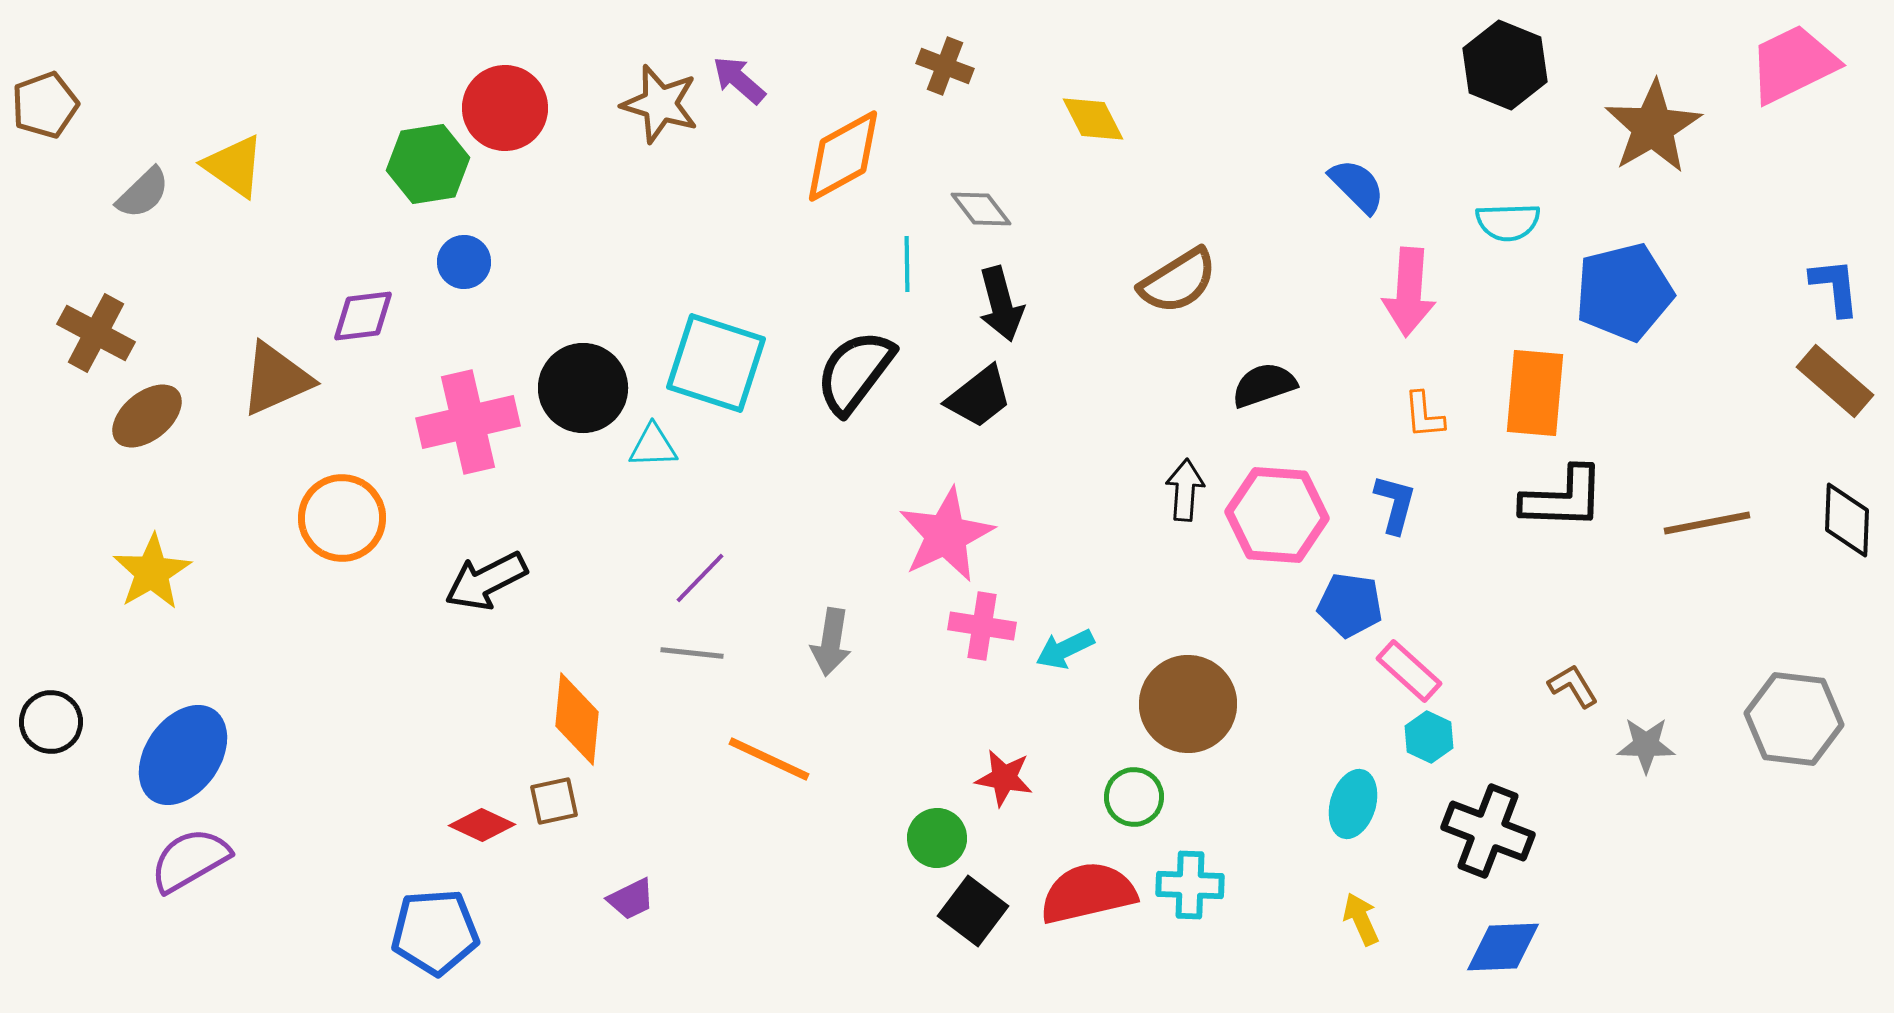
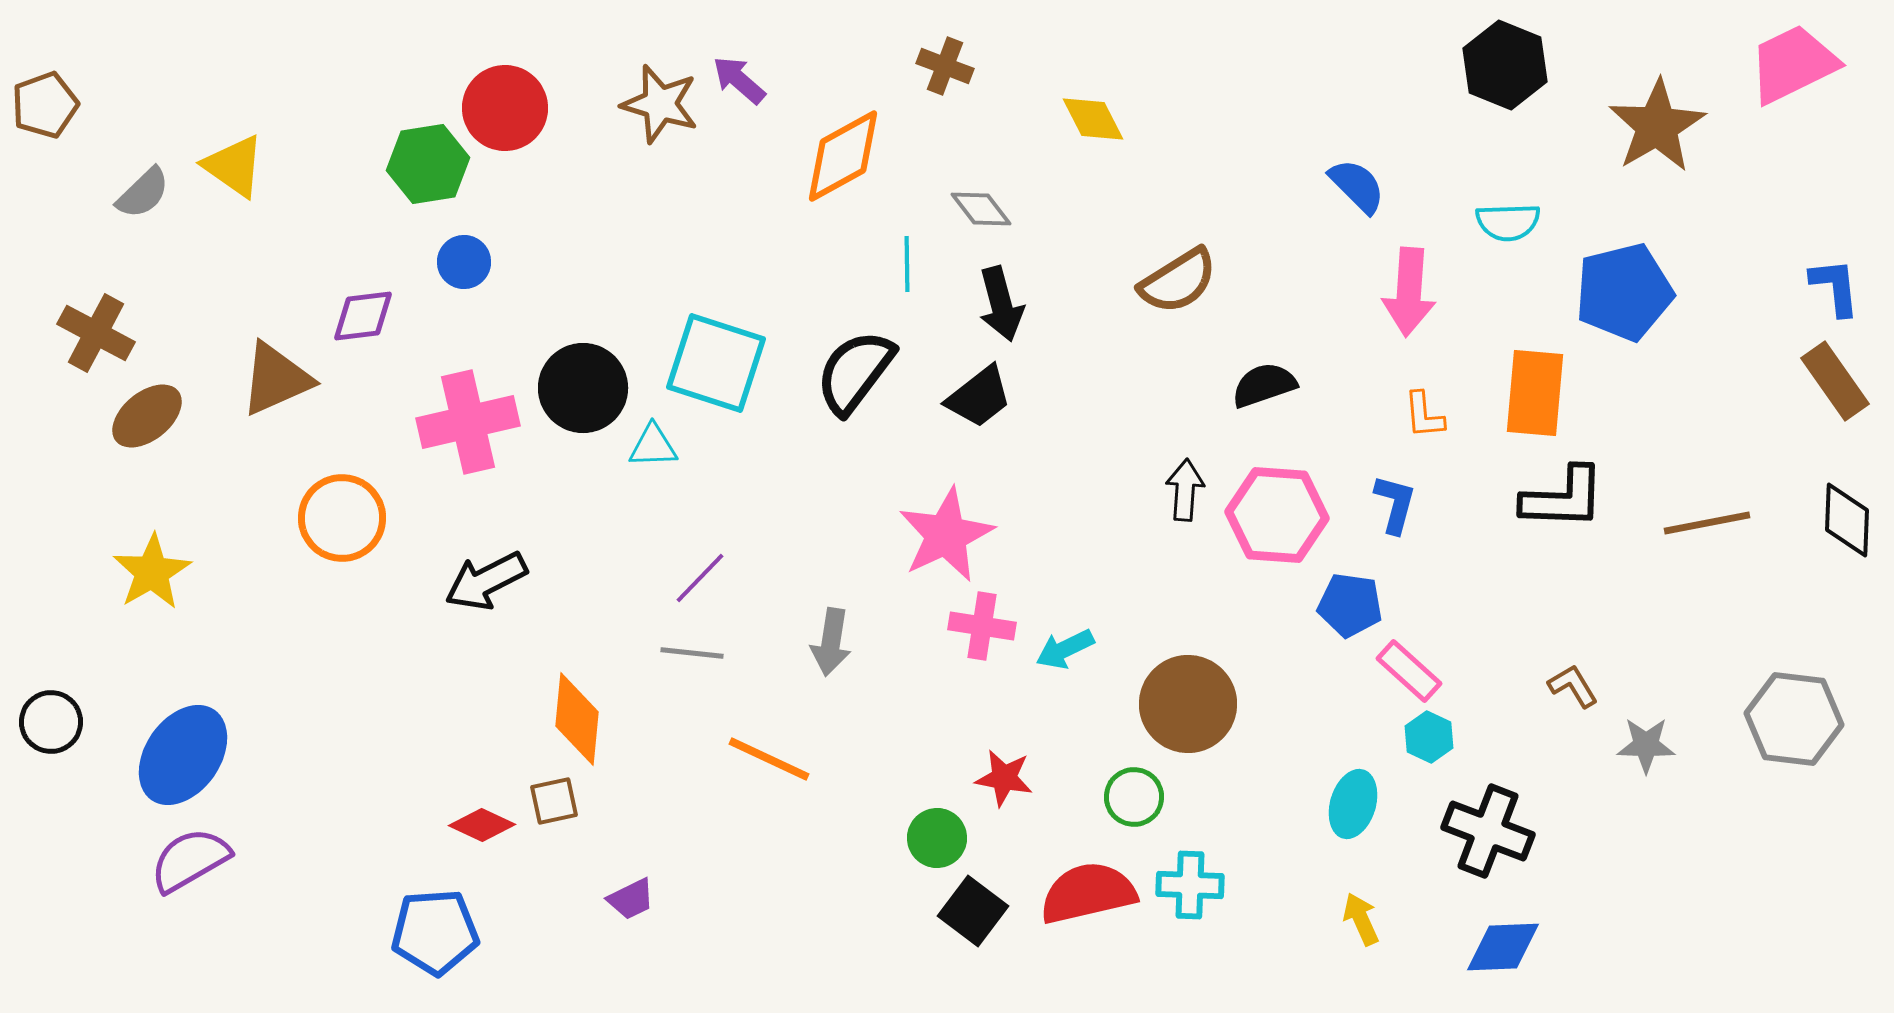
brown star at (1653, 127): moved 4 px right, 1 px up
brown rectangle at (1835, 381): rotated 14 degrees clockwise
